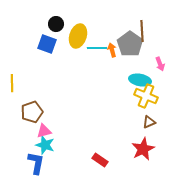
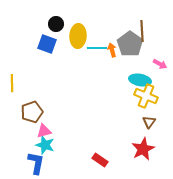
yellow ellipse: rotated 15 degrees counterclockwise
pink arrow: rotated 40 degrees counterclockwise
brown triangle: rotated 32 degrees counterclockwise
